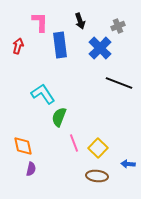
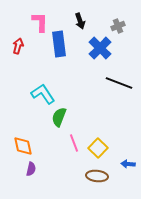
blue rectangle: moved 1 px left, 1 px up
